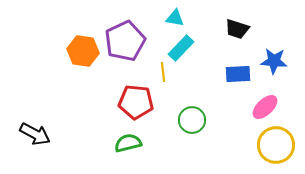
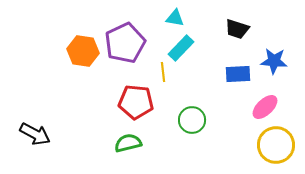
purple pentagon: moved 2 px down
